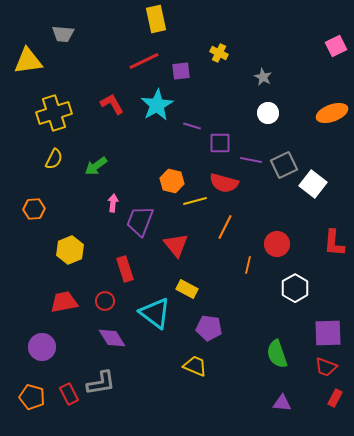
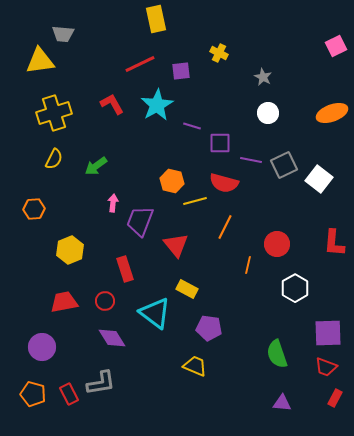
yellow triangle at (28, 61): moved 12 px right
red line at (144, 61): moved 4 px left, 3 px down
white square at (313, 184): moved 6 px right, 5 px up
orange pentagon at (32, 397): moved 1 px right, 3 px up
